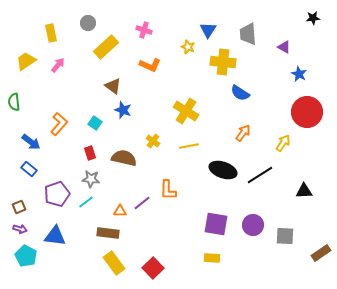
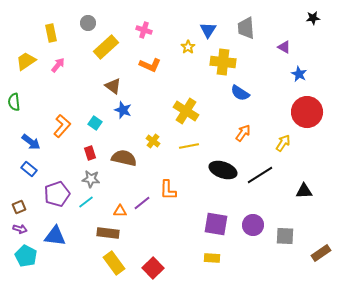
gray trapezoid at (248, 34): moved 2 px left, 6 px up
yellow star at (188, 47): rotated 16 degrees clockwise
orange L-shape at (59, 124): moved 3 px right, 2 px down
